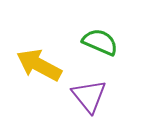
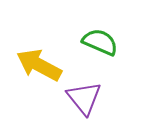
purple triangle: moved 5 px left, 2 px down
